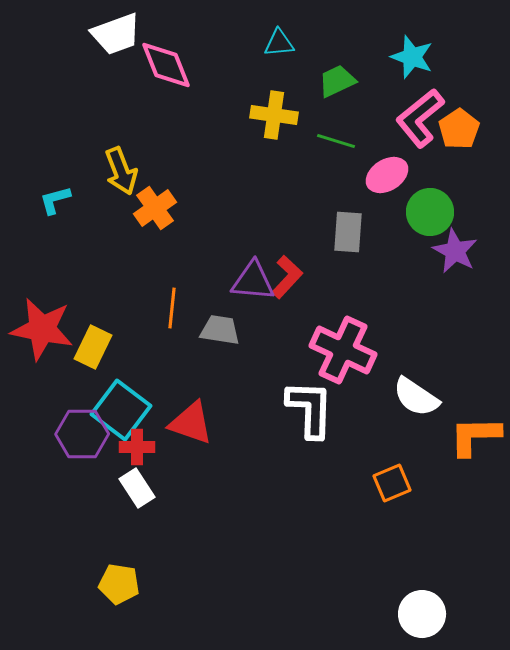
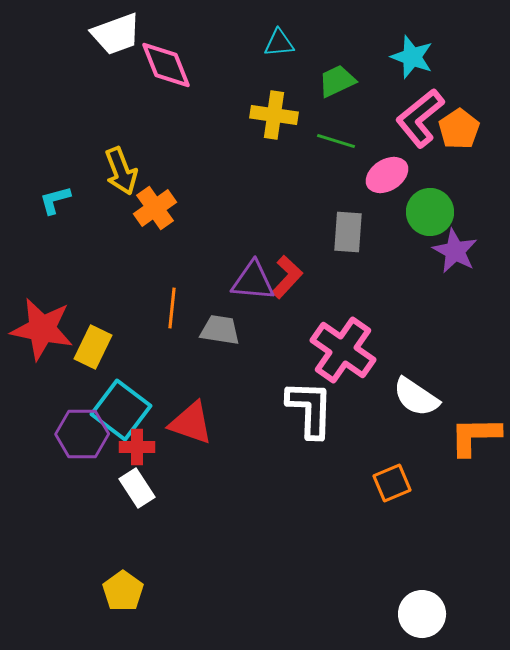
pink cross: rotated 10 degrees clockwise
yellow pentagon: moved 4 px right, 7 px down; rotated 27 degrees clockwise
